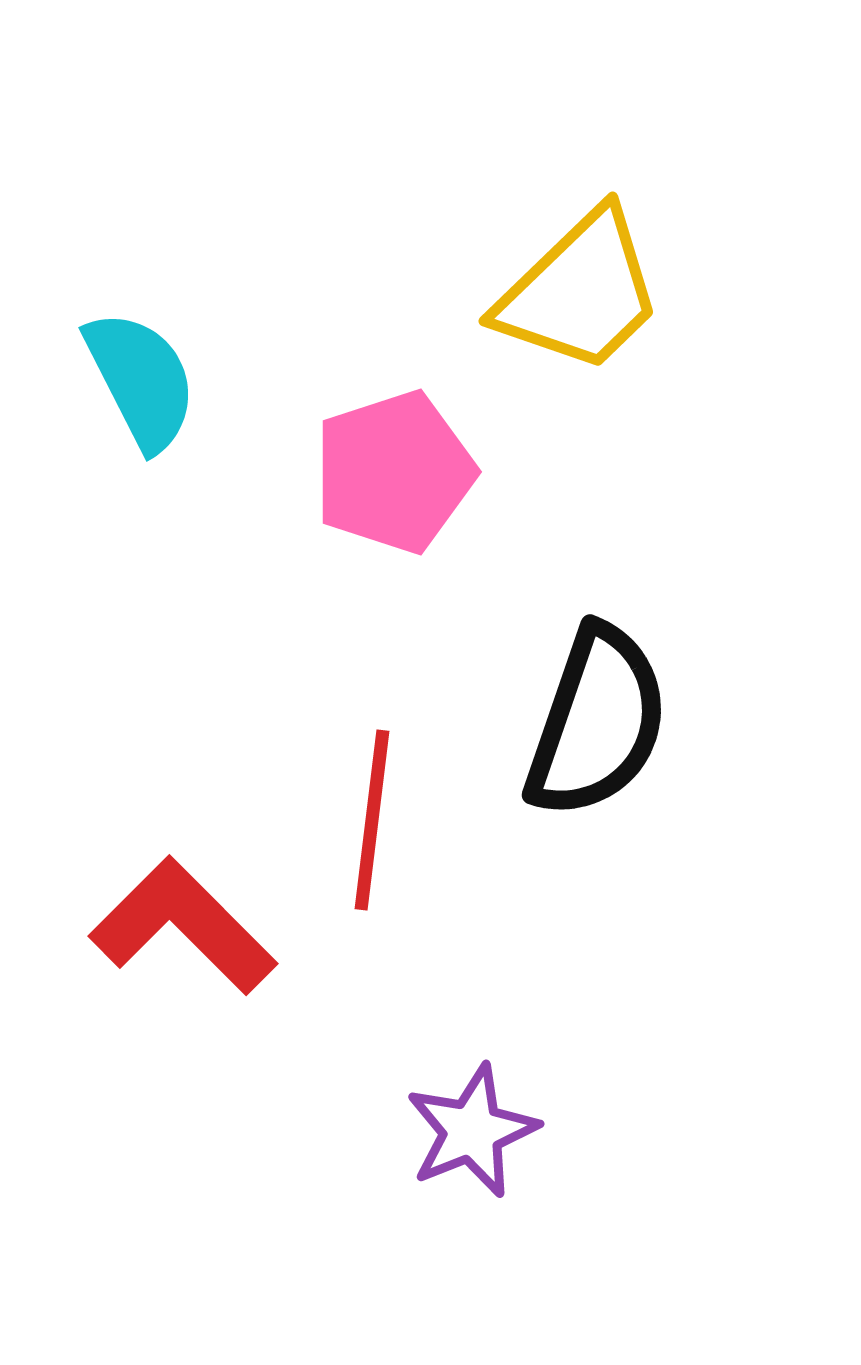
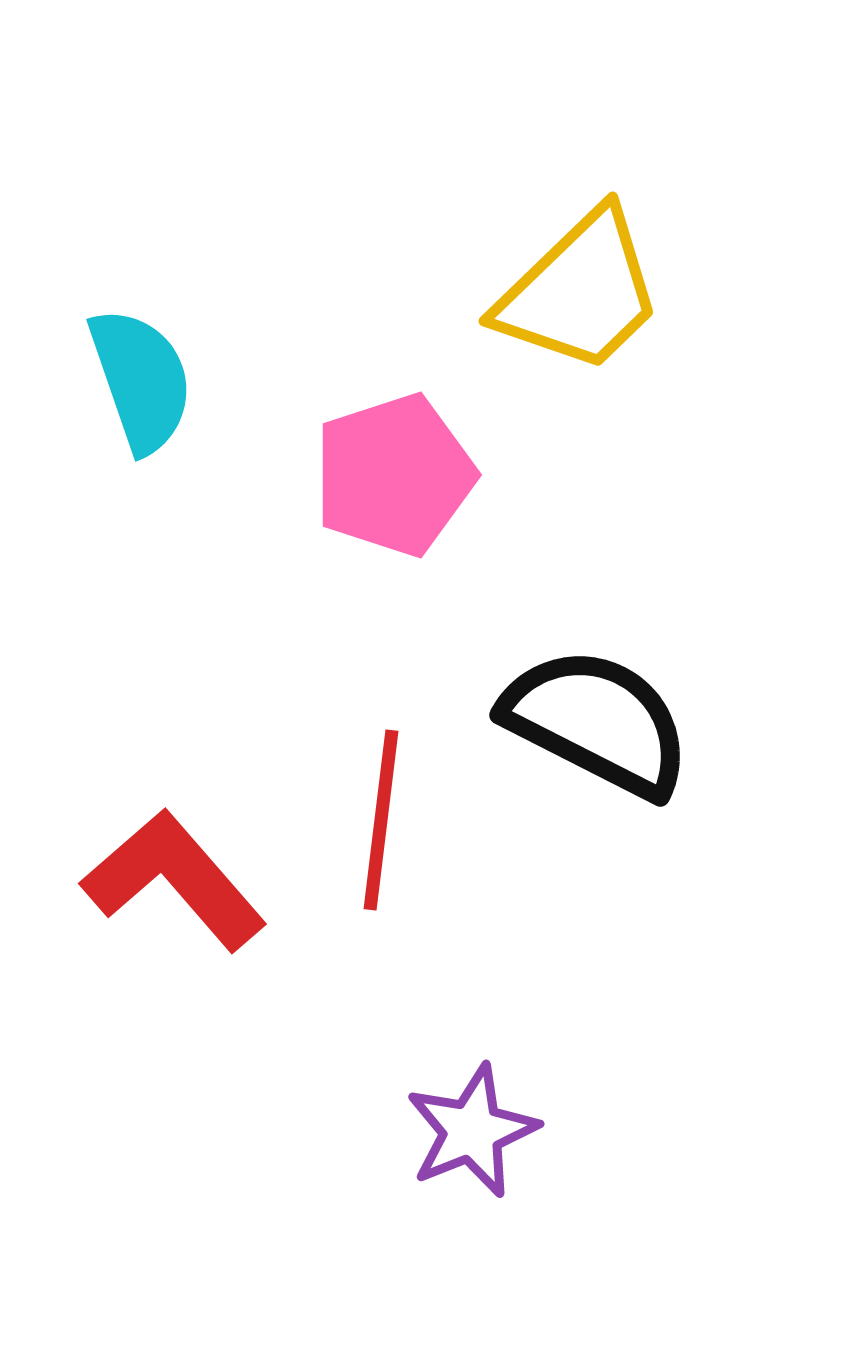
cyan semicircle: rotated 8 degrees clockwise
pink pentagon: moved 3 px down
black semicircle: rotated 82 degrees counterclockwise
red line: moved 9 px right
red L-shape: moved 9 px left, 46 px up; rotated 4 degrees clockwise
